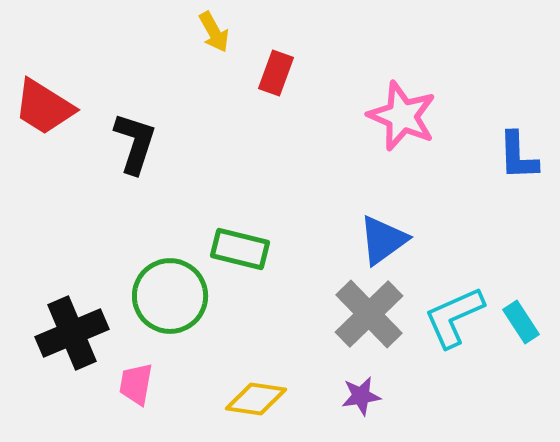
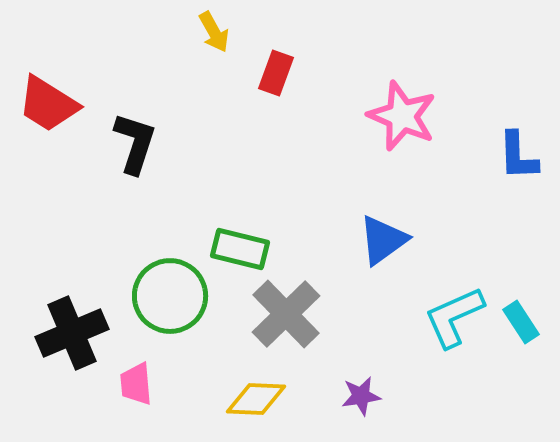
red trapezoid: moved 4 px right, 3 px up
gray cross: moved 83 px left
pink trapezoid: rotated 15 degrees counterclockwise
yellow diamond: rotated 6 degrees counterclockwise
